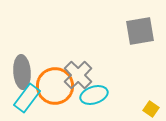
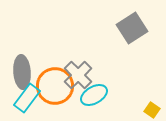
gray square: moved 8 px left, 3 px up; rotated 24 degrees counterclockwise
cyan ellipse: rotated 12 degrees counterclockwise
yellow square: moved 1 px right, 1 px down
